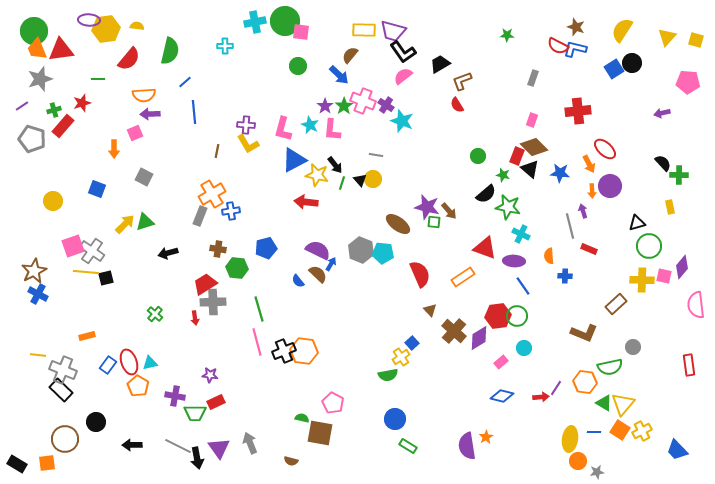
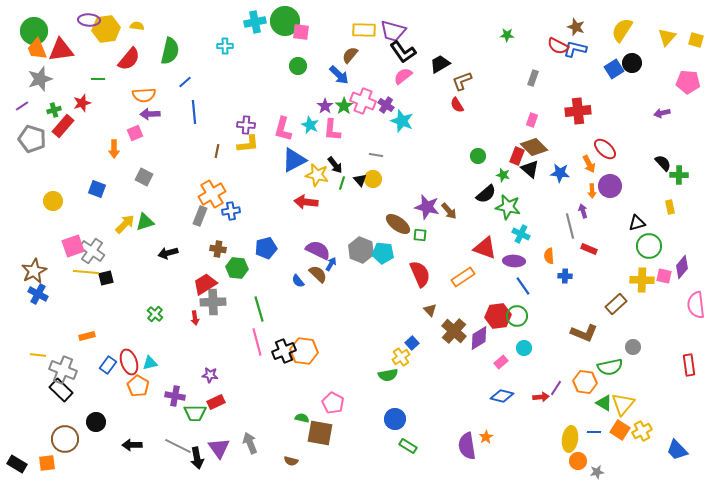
yellow L-shape at (248, 144): rotated 65 degrees counterclockwise
green square at (434, 222): moved 14 px left, 13 px down
